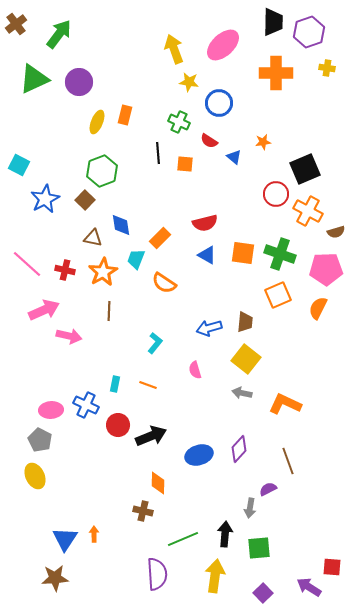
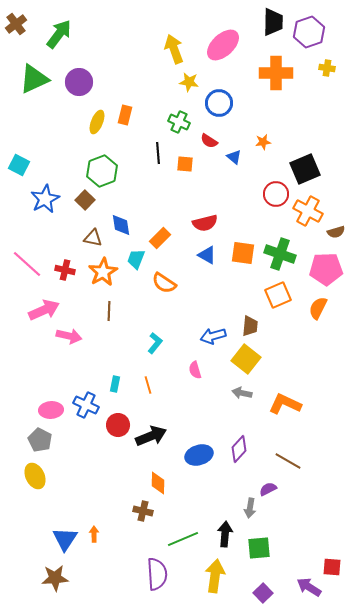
brown trapezoid at (245, 322): moved 5 px right, 4 px down
blue arrow at (209, 328): moved 4 px right, 8 px down
orange line at (148, 385): rotated 54 degrees clockwise
brown line at (288, 461): rotated 40 degrees counterclockwise
